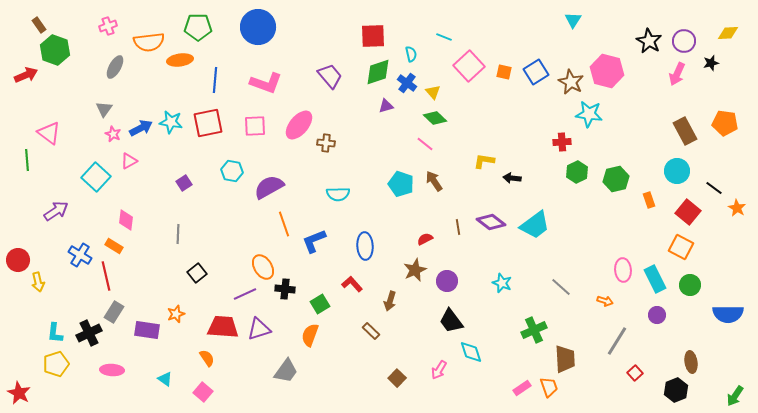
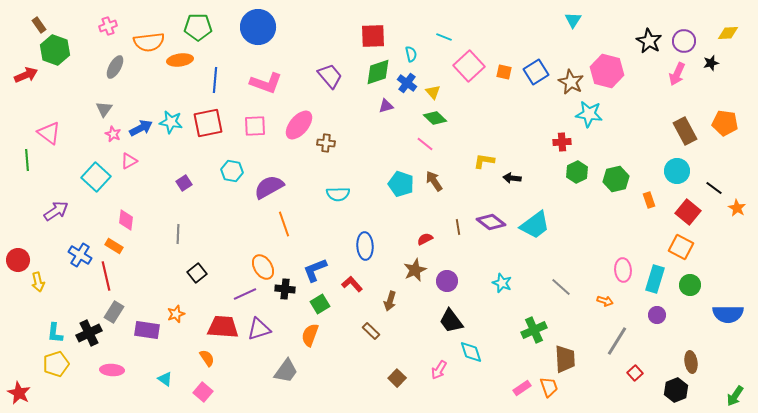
blue L-shape at (314, 241): moved 1 px right, 29 px down
cyan rectangle at (655, 279): rotated 44 degrees clockwise
